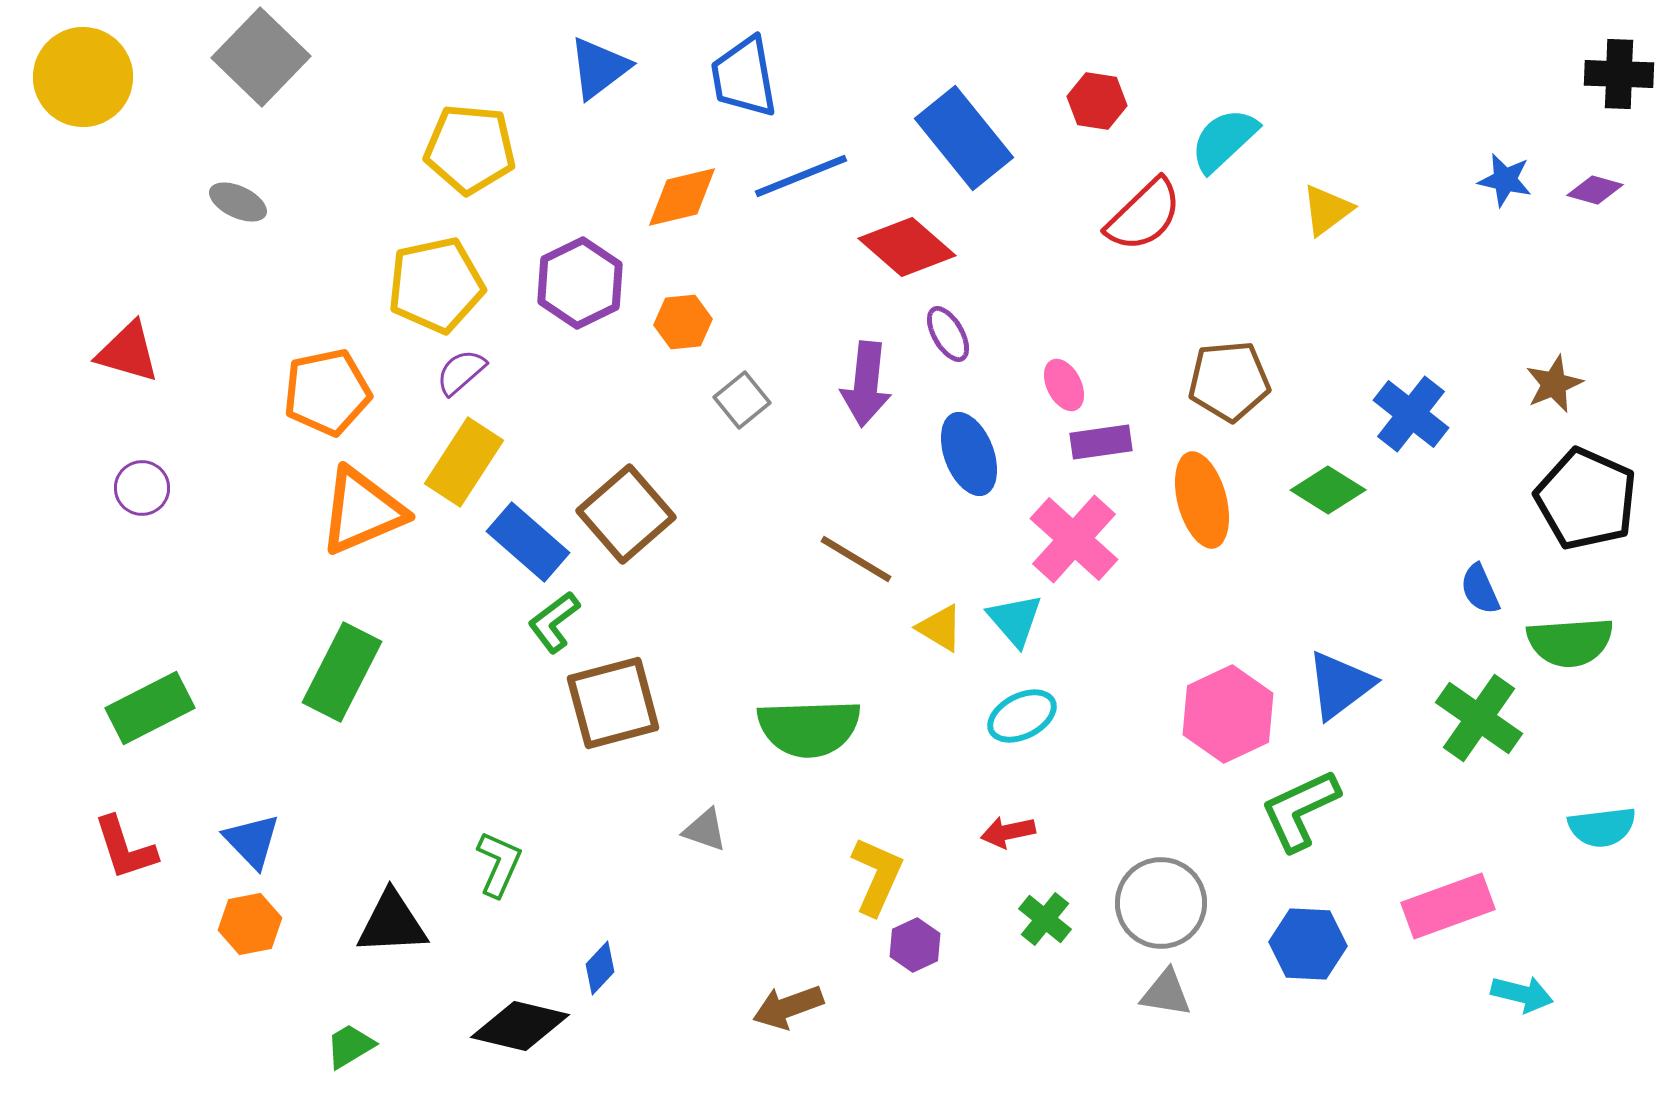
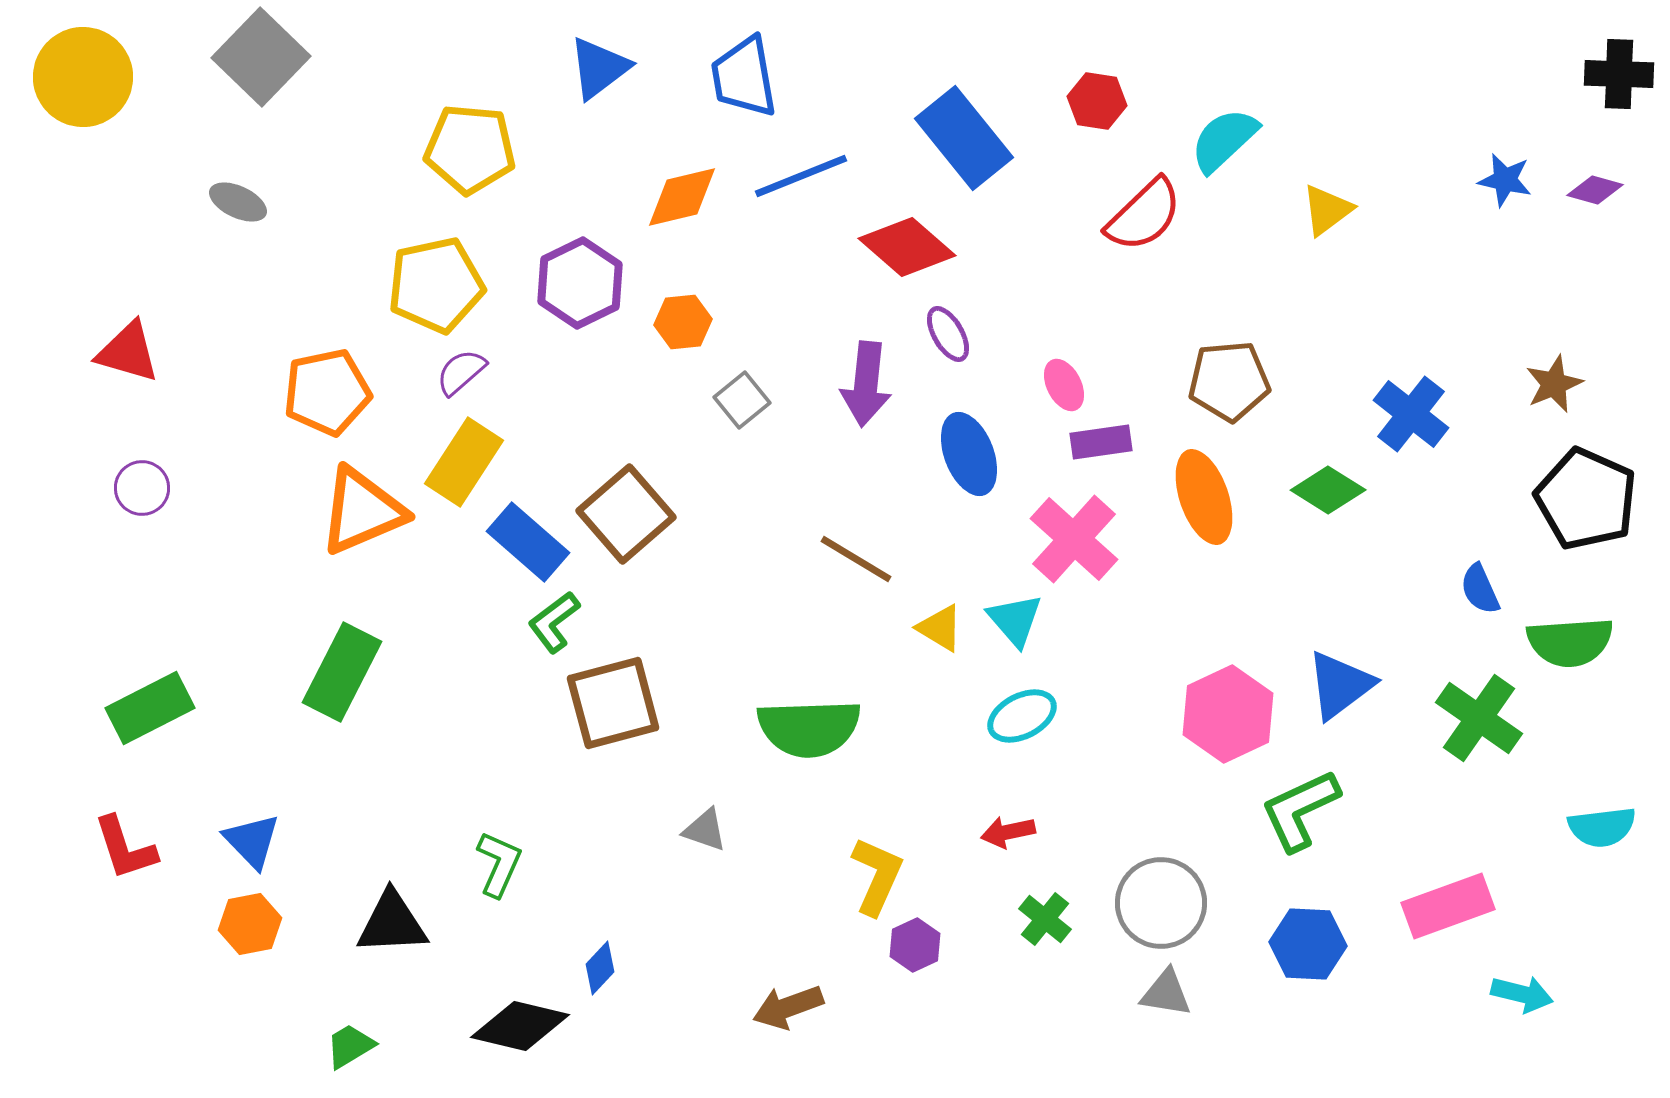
orange ellipse at (1202, 500): moved 2 px right, 3 px up; rotated 4 degrees counterclockwise
